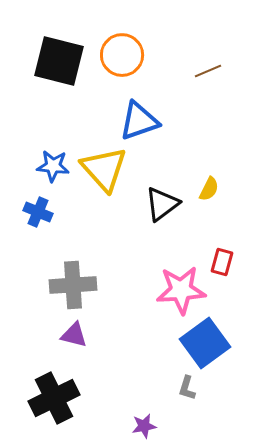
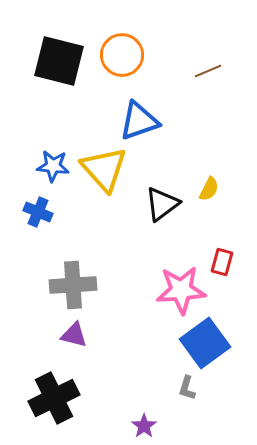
purple star: rotated 25 degrees counterclockwise
